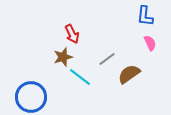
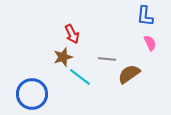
gray line: rotated 42 degrees clockwise
blue circle: moved 1 px right, 3 px up
